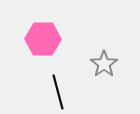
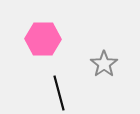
black line: moved 1 px right, 1 px down
